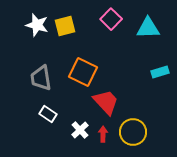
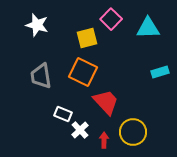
yellow square: moved 22 px right, 12 px down
gray trapezoid: moved 2 px up
white rectangle: moved 15 px right; rotated 12 degrees counterclockwise
red arrow: moved 1 px right, 6 px down
